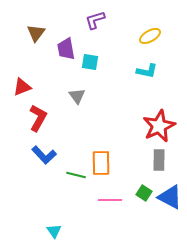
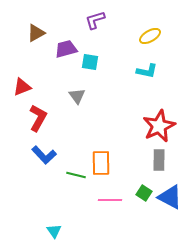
brown triangle: rotated 24 degrees clockwise
purple trapezoid: rotated 85 degrees clockwise
